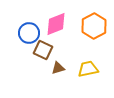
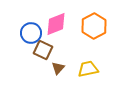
blue circle: moved 2 px right
brown triangle: rotated 32 degrees counterclockwise
